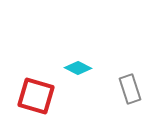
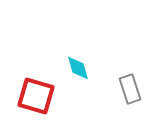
cyan diamond: rotated 48 degrees clockwise
